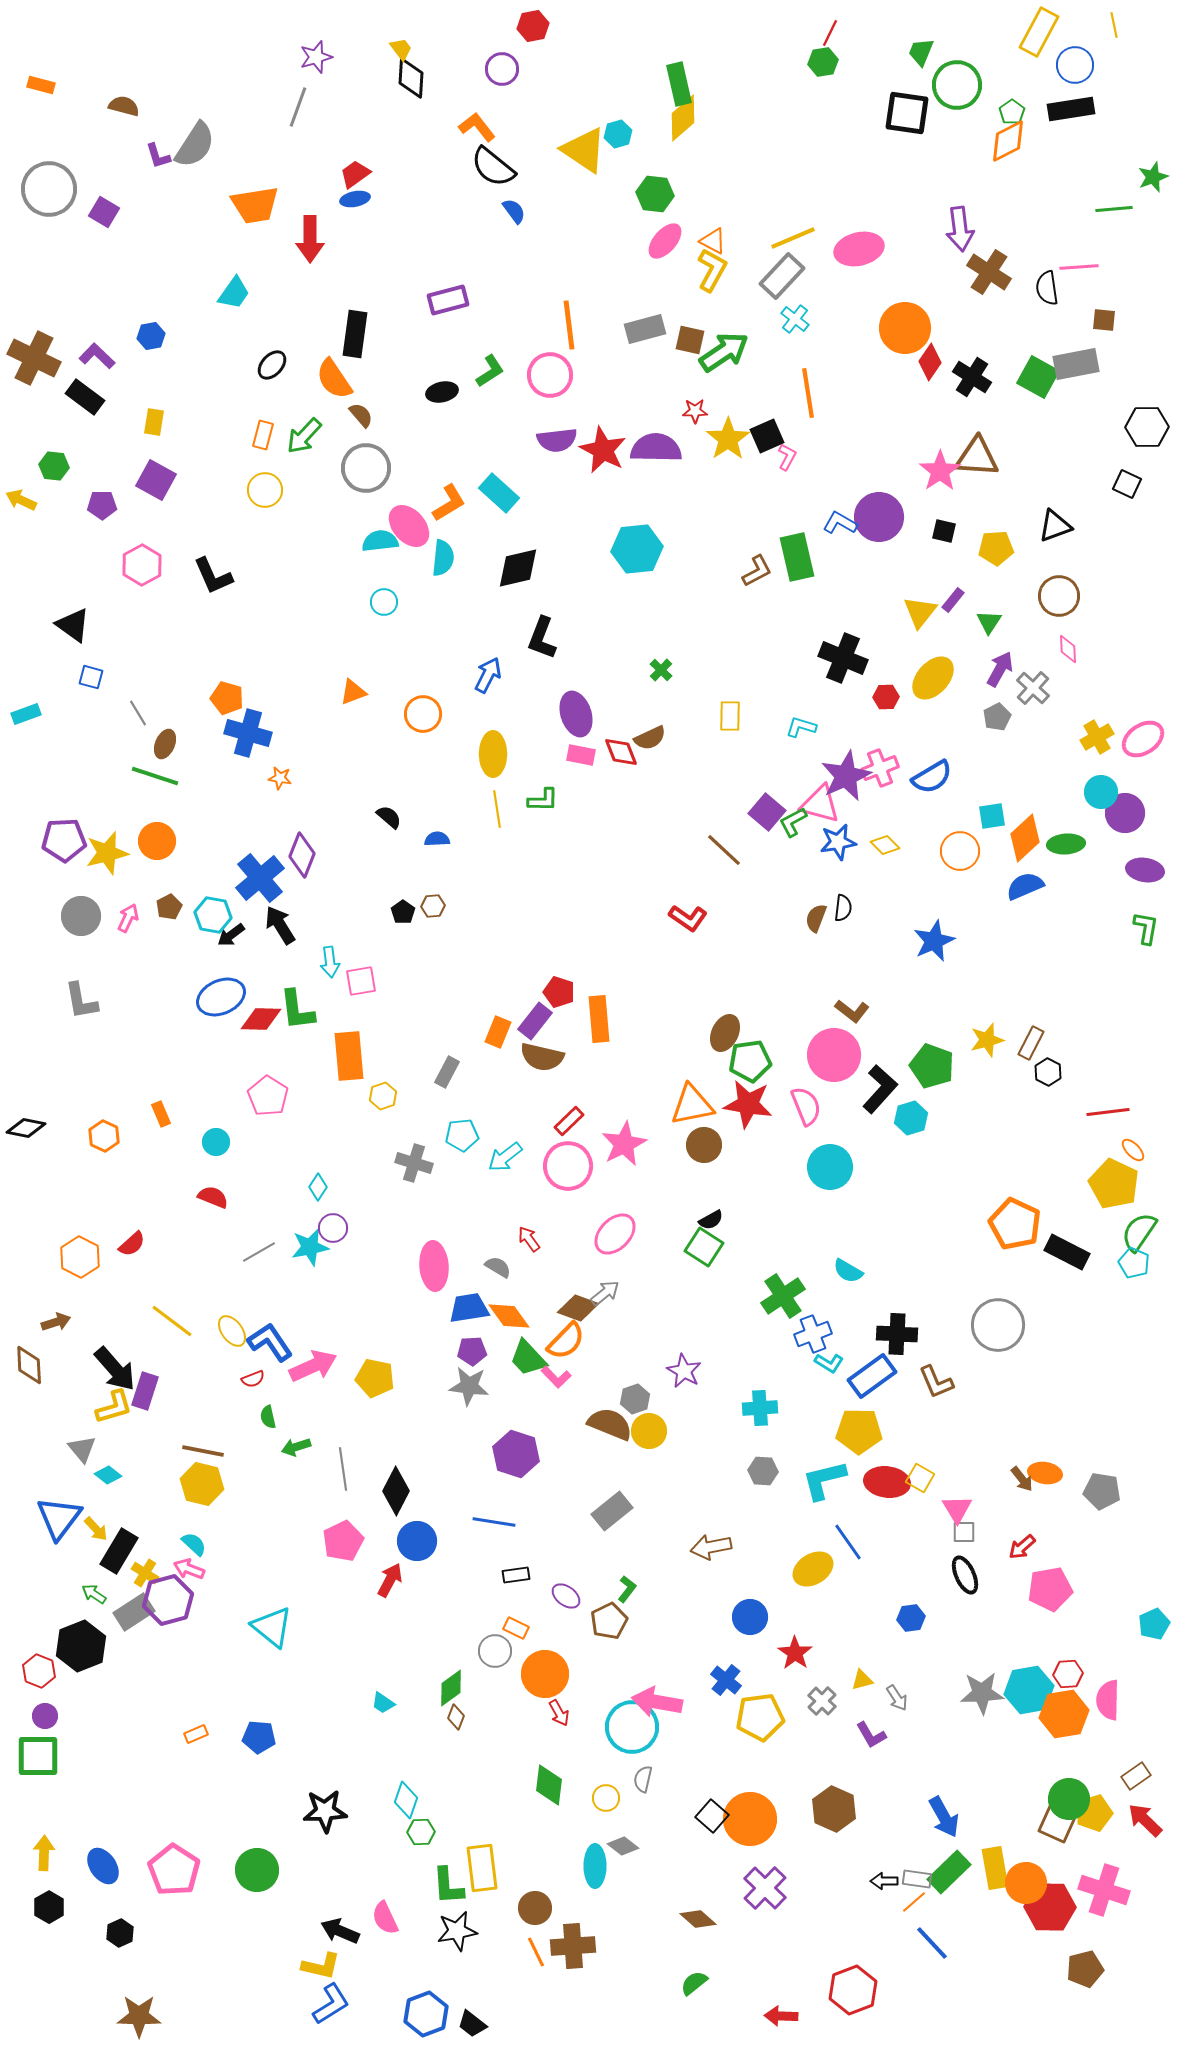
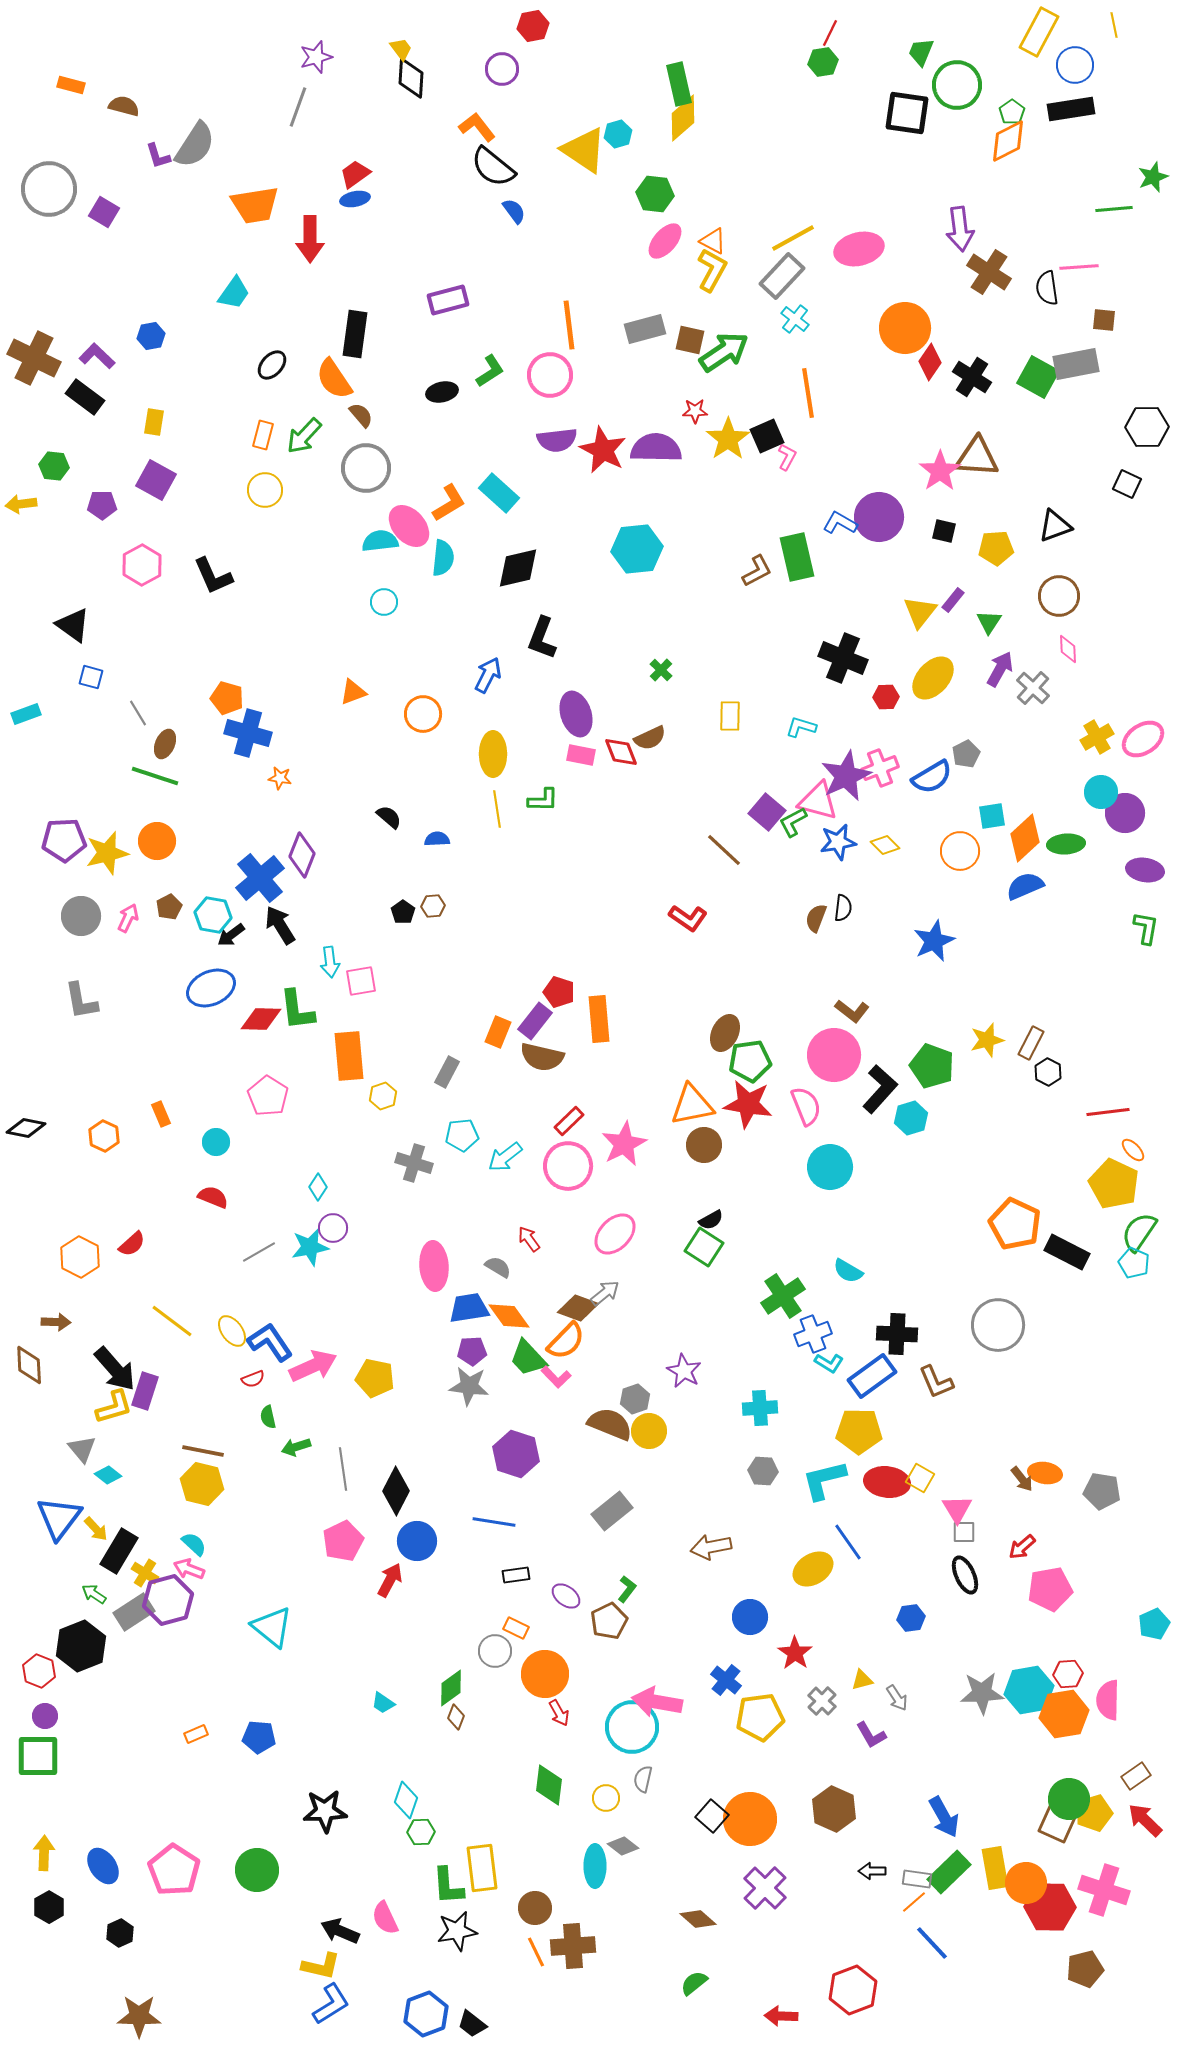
orange rectangle at (41, 85): moved 30 px right
yellow line at (793, 238): rotated 6 degrees counterclockwise
yellow arrow at (21, 500): moved 4 px down; rotated 32 degrees counterclockwise
gray pentagon at (997, 717): moved 31 px left, 37 px down
pink triangle at (820, 804): moved 2 px left, 3 px up
blue ellipse at (221, 997): moved 10 px left, 9 px up
brown arrow at (56, 1322): rotated 20 degrees clockwise
black arrow at (884, 1881): moved 12 px left, 10 px up
